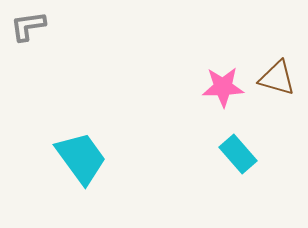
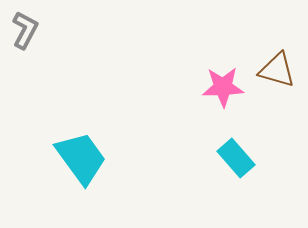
gray L-shape: moved 3 px left, 4 px down; rotated 126 degrees clockwise
brown triangle: moved 8 px up
cyan rectangle: moved 2 px left, 4 px down
